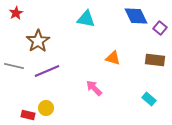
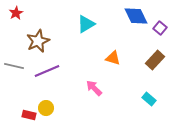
cyan triangle: moved 5 px down; rotated 42 degrees counterclockwise
brown star: rotated 10 degrees clockwise
brown rectangle: rotated 54 degrees counterclockwise
red rectangle: moved 1 px right
